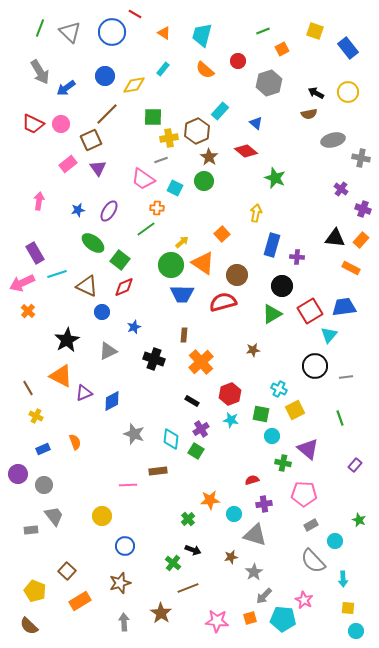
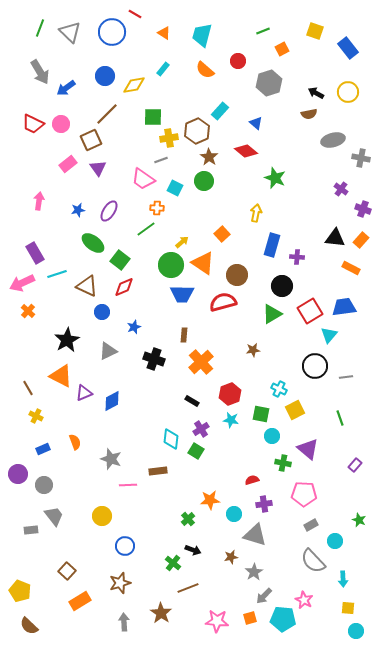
gray star at (134, 434): moved 23 px left, 25 px down
yellow pentagon at (35, 591): moved 15 px left
